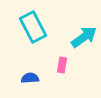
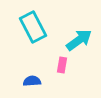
cyan arrow: moved 5 px left, 3 px down
blue semicircle: moved 2 px right, 3 px down
